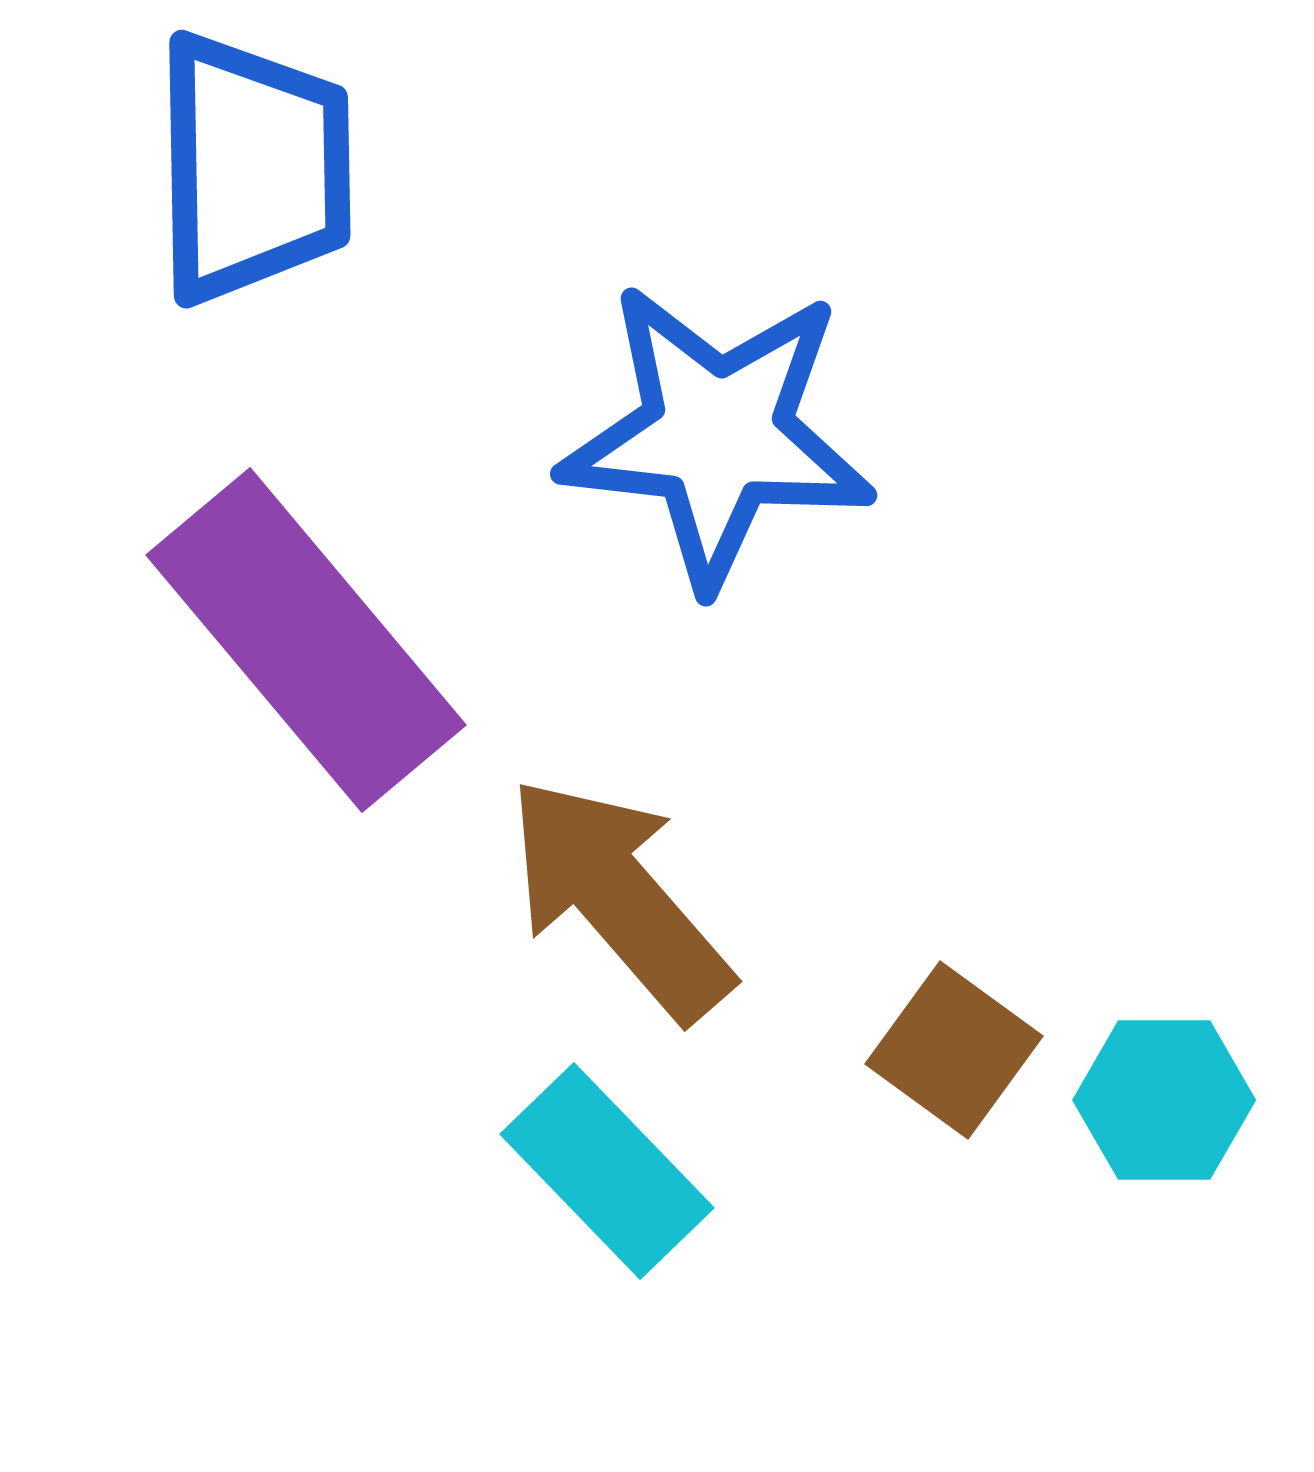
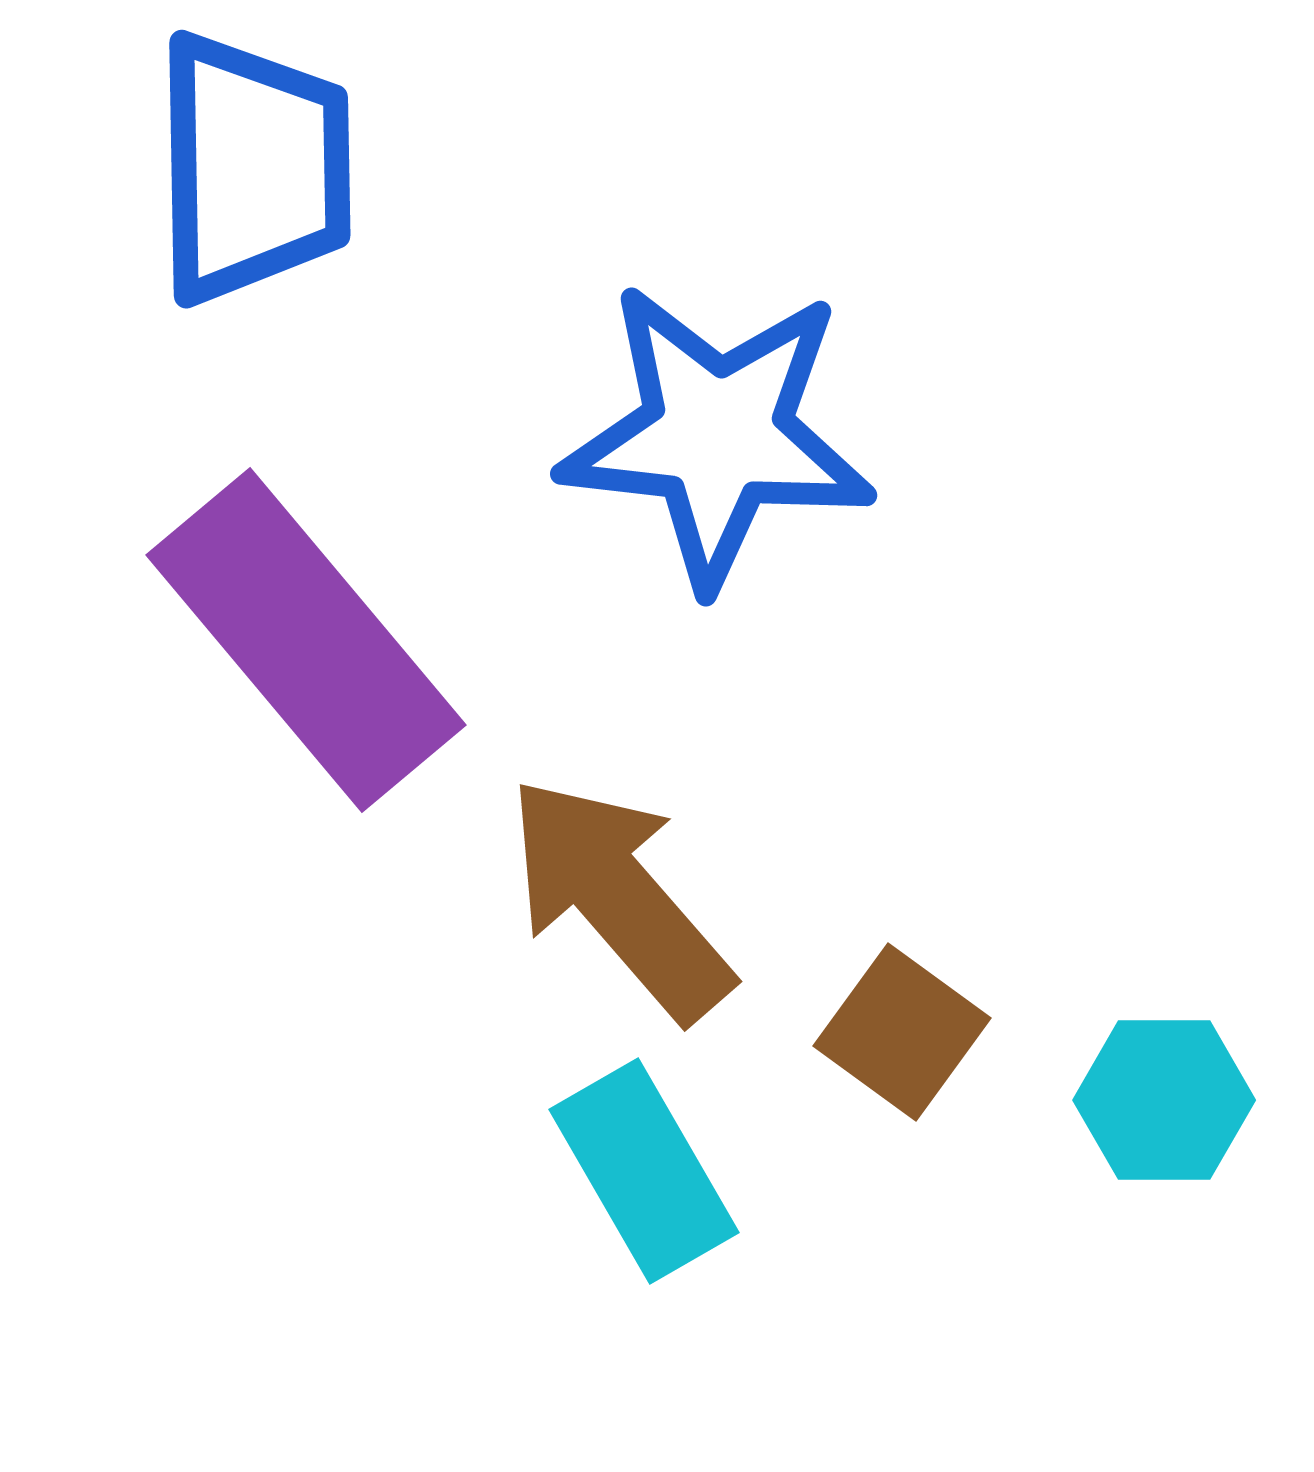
brown square: moved 52 px left, 18 px up
cyan rectangle: moved 37 px right; rotated 14 degrees clockwise
